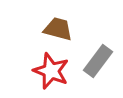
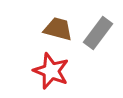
gray rectangle: moved 28 px up
